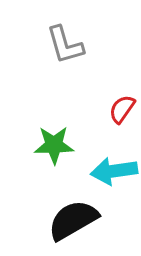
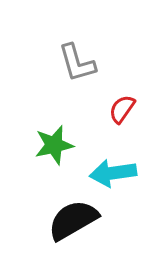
gray L-shape: moved 12 px right, 18 px down
green star: rotated 12 degrees counterclockwise
cyan arrow: moved 1 px left, 2 px down
